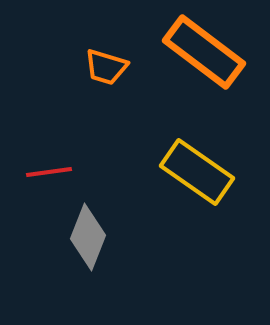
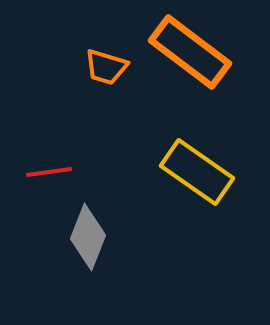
orange rectangle: moved 14 px left
